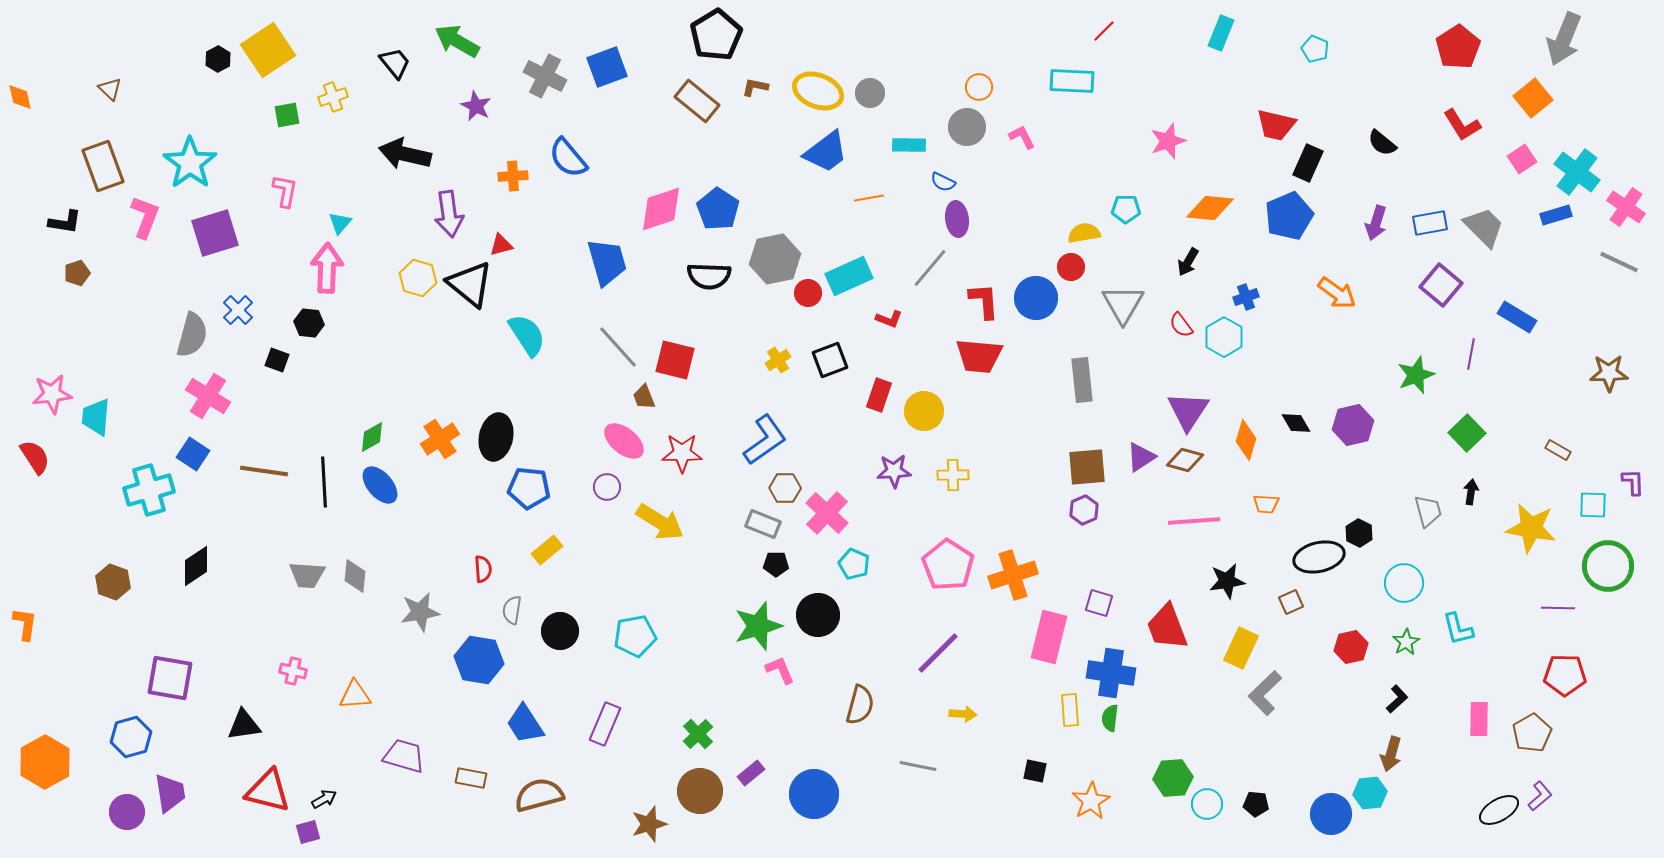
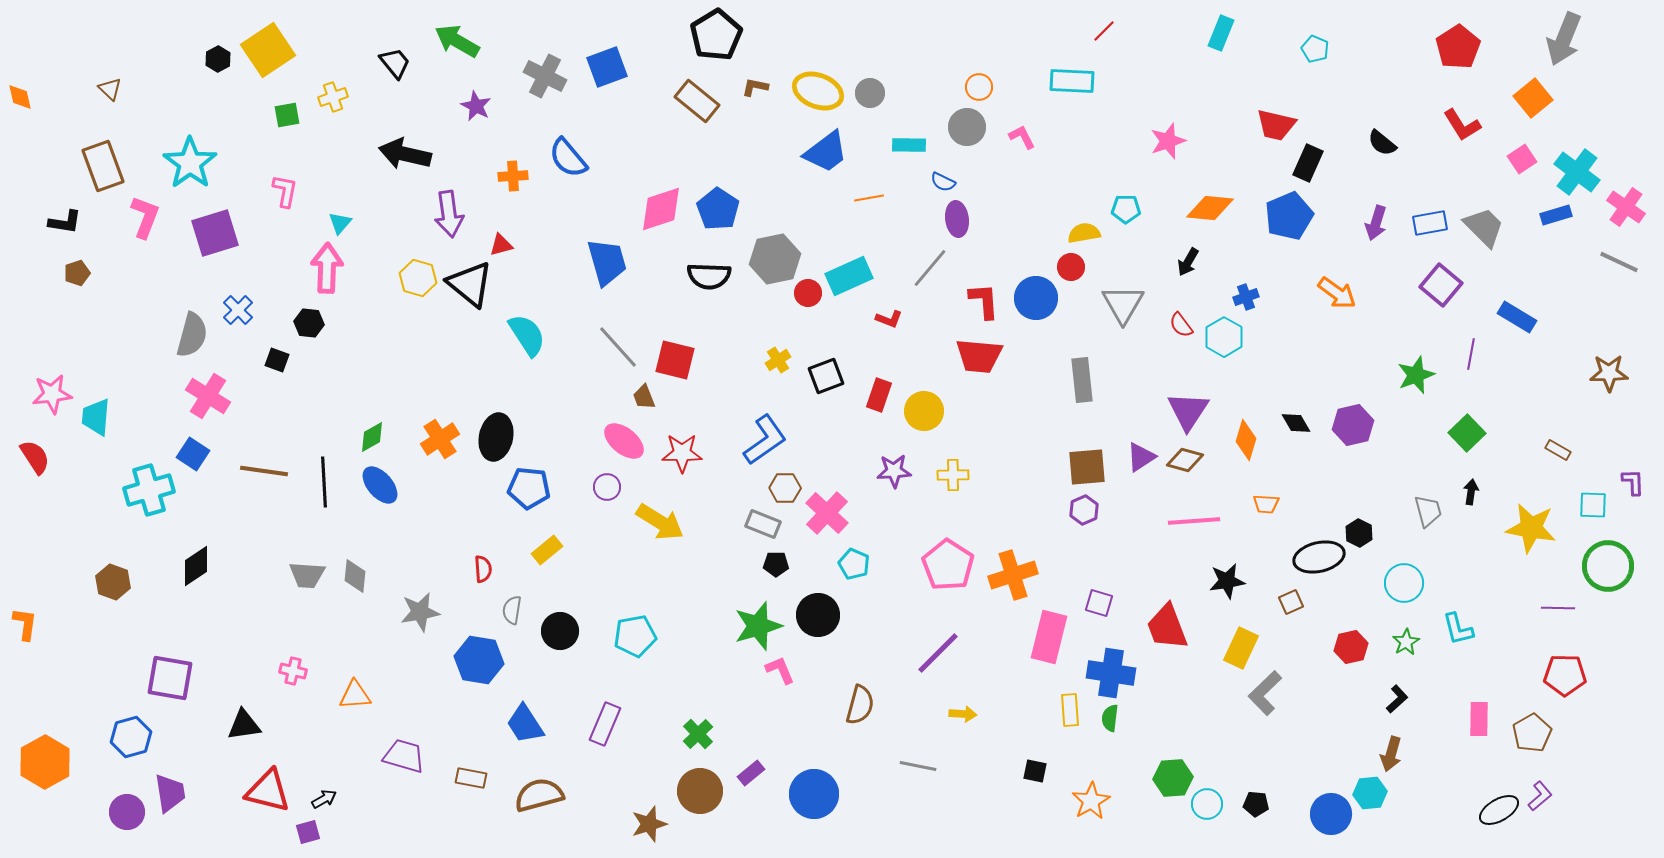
black square at (830, 360): moved 4 px left, 16 px down
